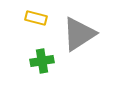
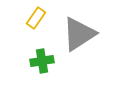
yellow rectangle: rotated 70 degrees counterclockwise
